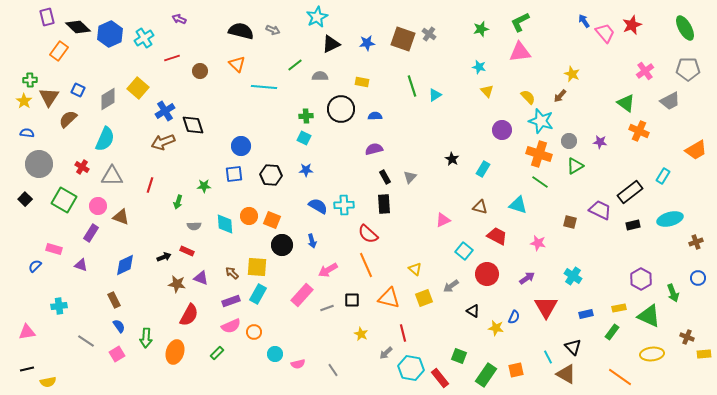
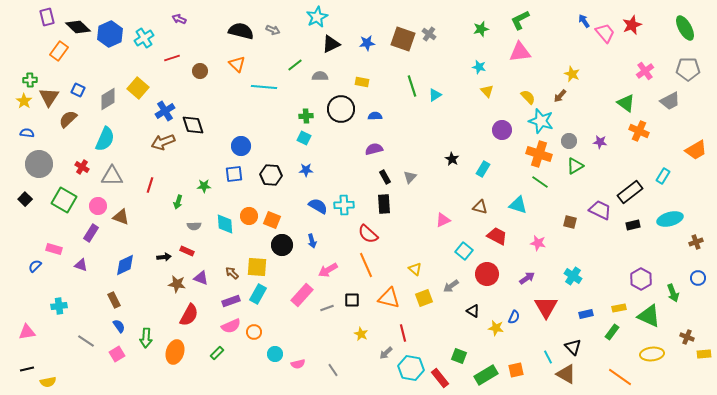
green L-shape at (520, 22): moved 2 px up
black arrow at (164, 257): rotated 16 degrees clockwise
green rectangle at (486, 375): rotated 25 degrees clockwise
